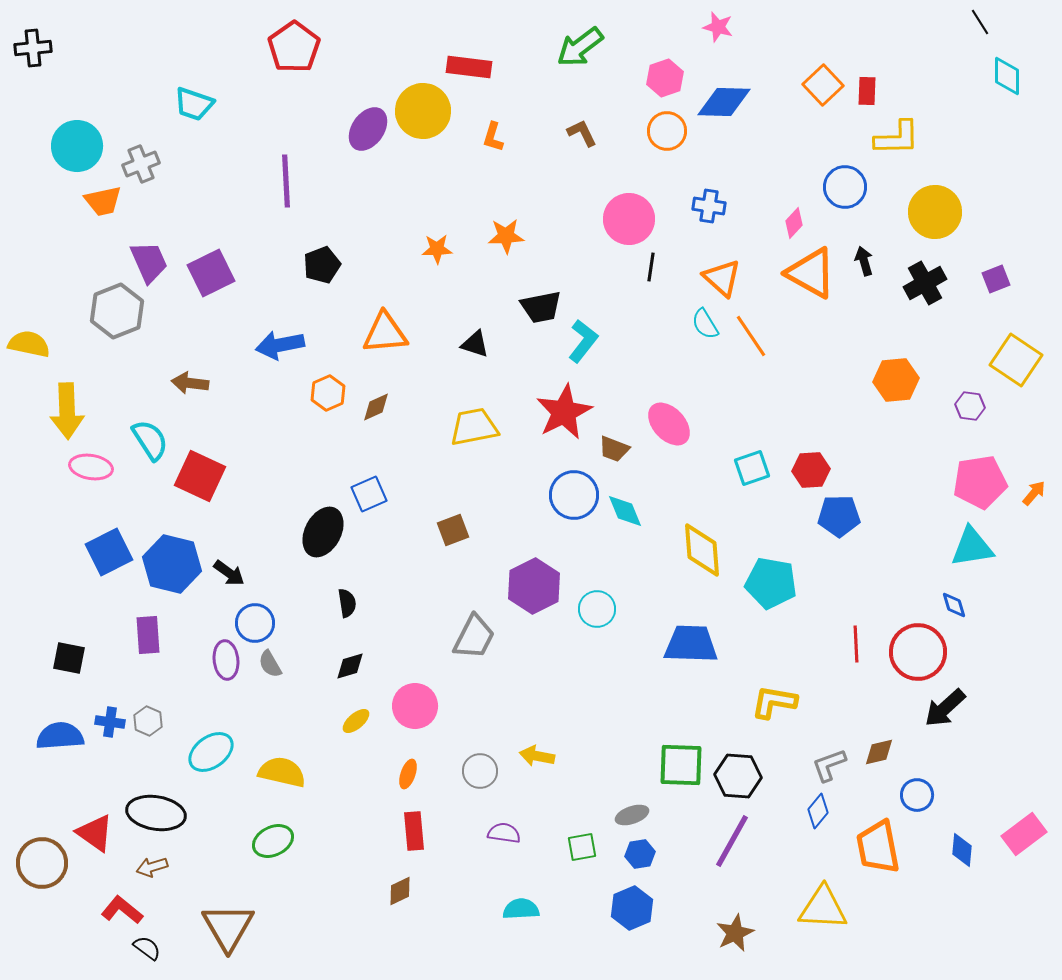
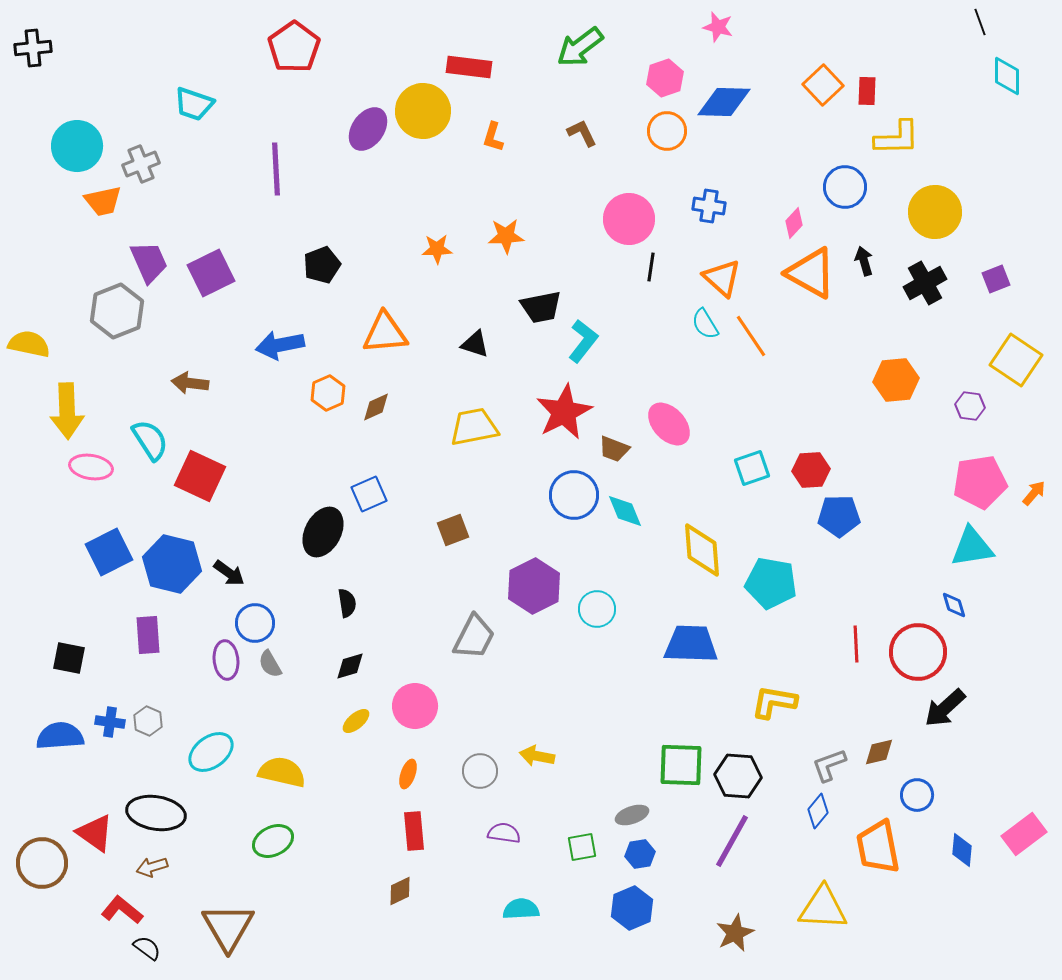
black line at (980, 22): rotated 12 degrees clockwise
purple line at (286, 181): moved 10 px left, 12 px up
